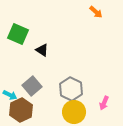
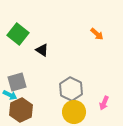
orange arrow: moved 1 px right, 22 px down
green square: rotated 15 degrees clockwise
gray square: moved 15 px left, 4 px up; rotated 24 degrees clockwise
